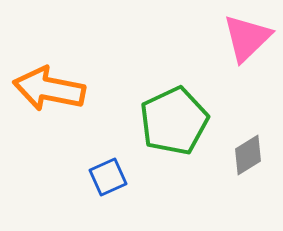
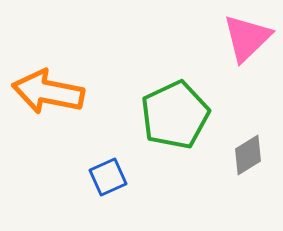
orange arrow: moved 1 px left, 3 px down
green pentagon: moved 1 px right, 6 px up
